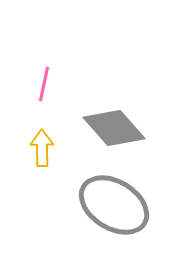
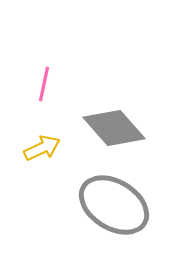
yellow arrow: rotated 66 degrees clockwise
